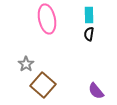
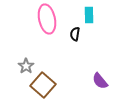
black semicircle: moved 14 px left
gray star: moved 2 px down
purple semicircle: moved 4 px right, 10 px up
